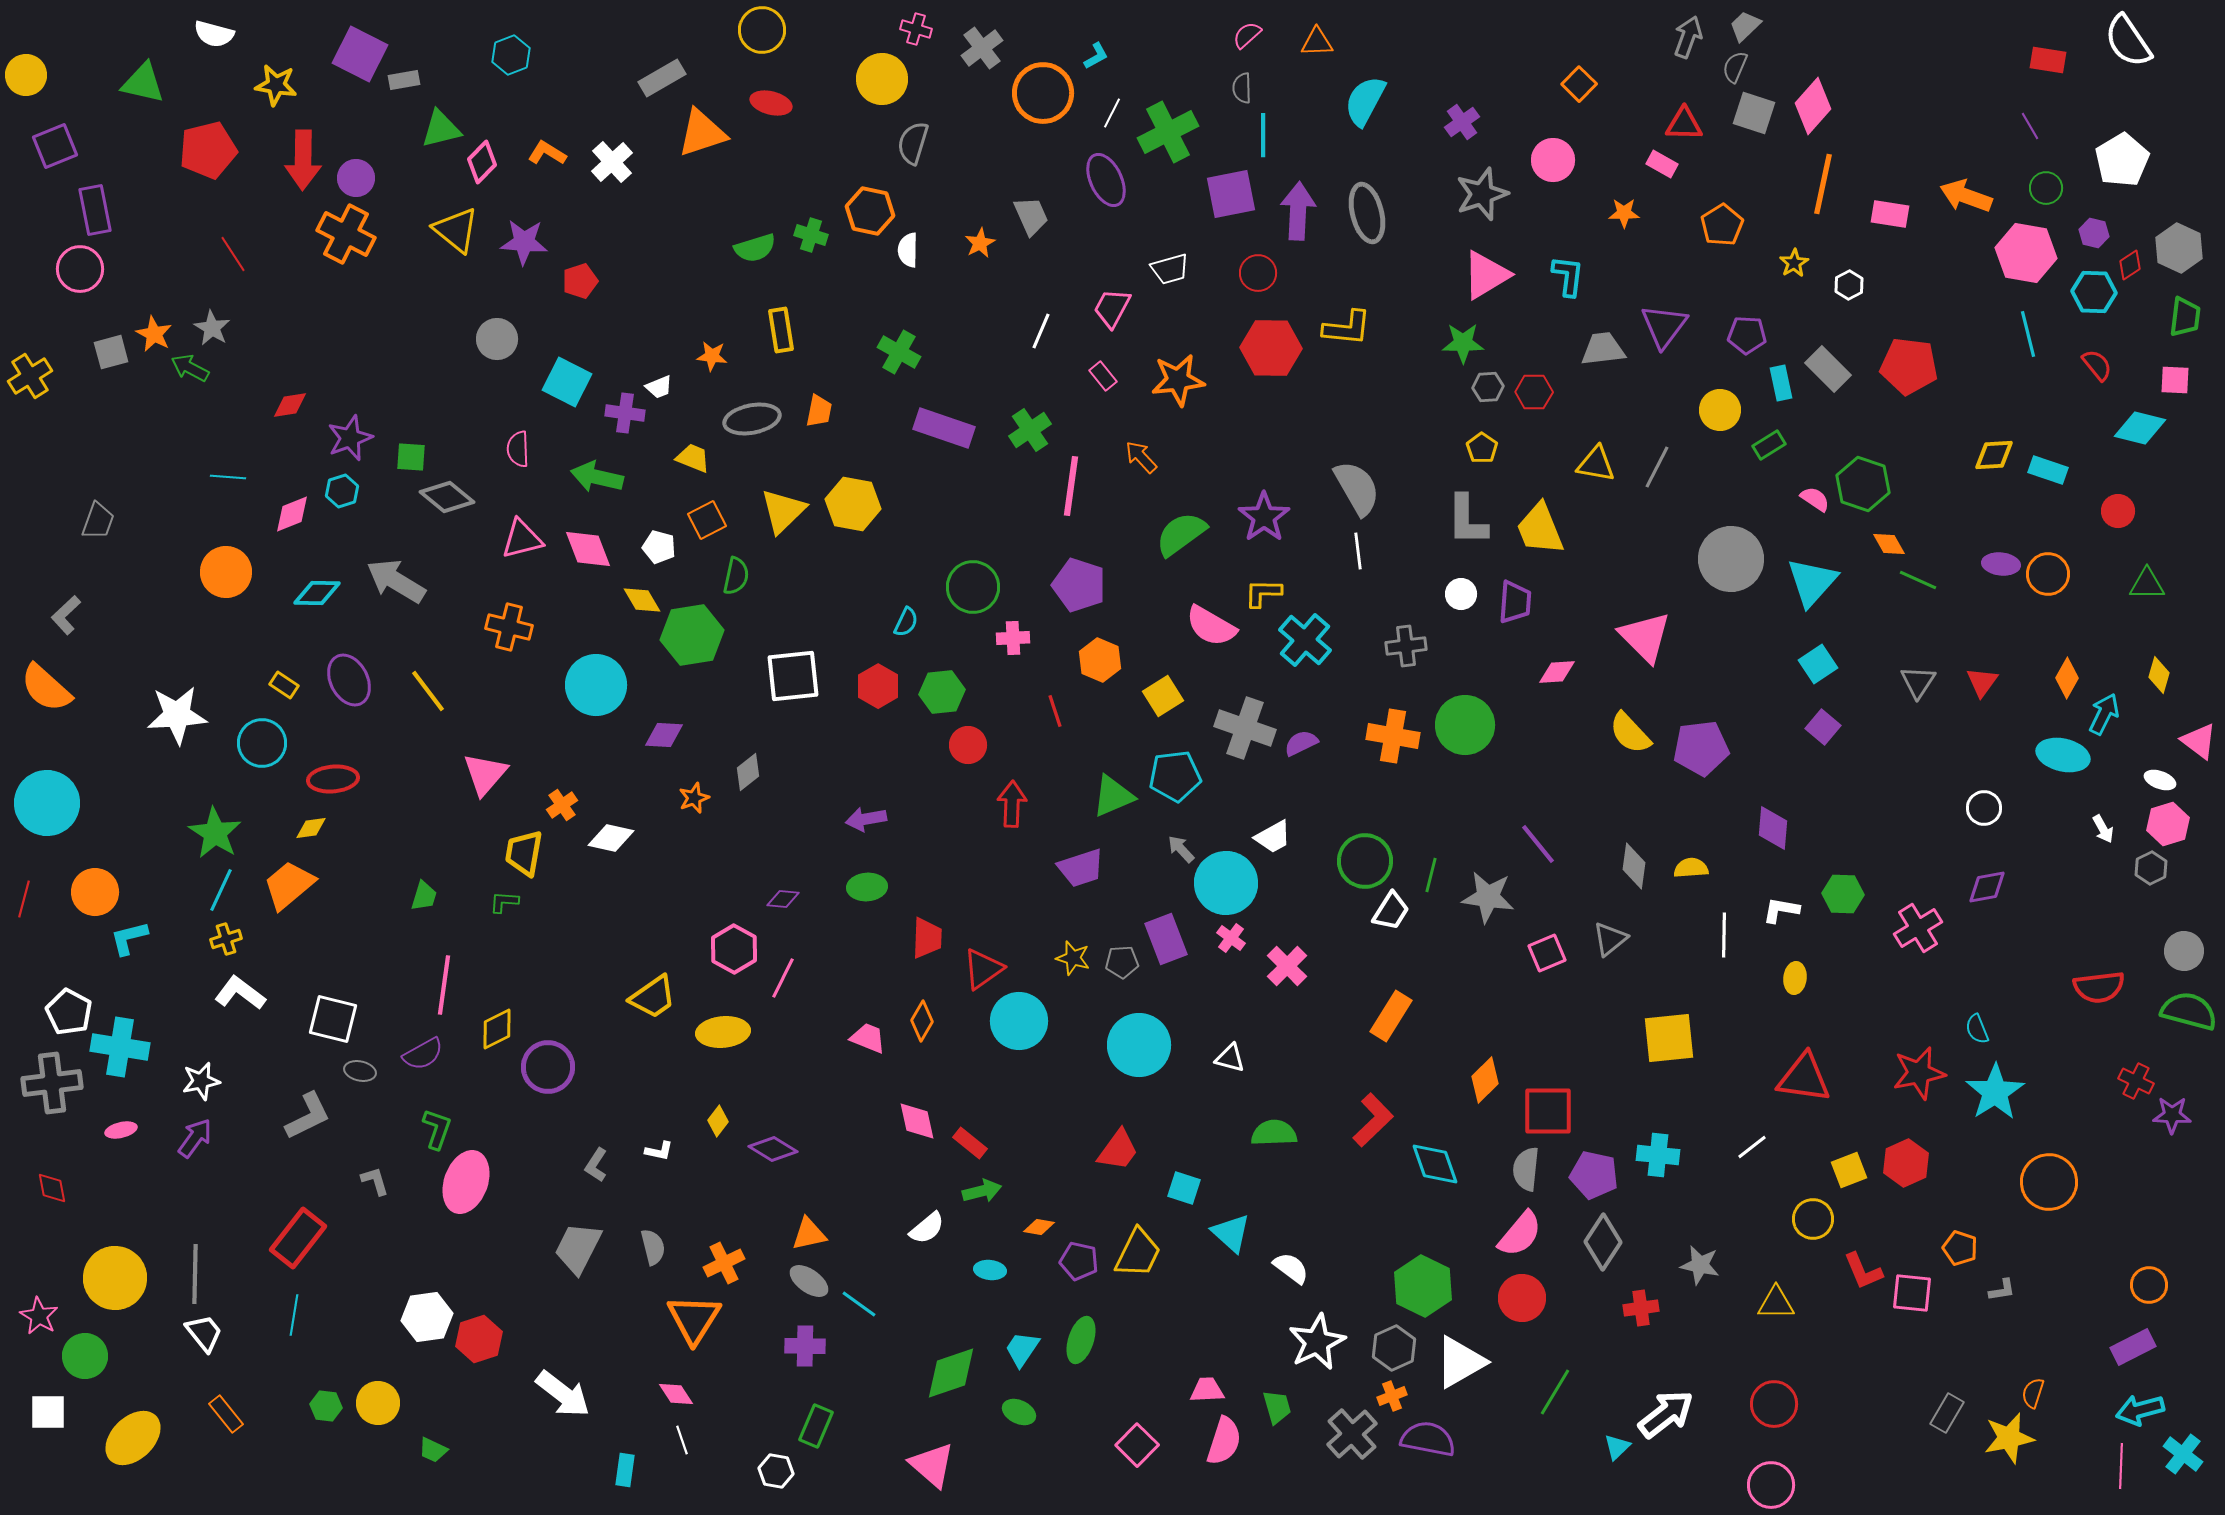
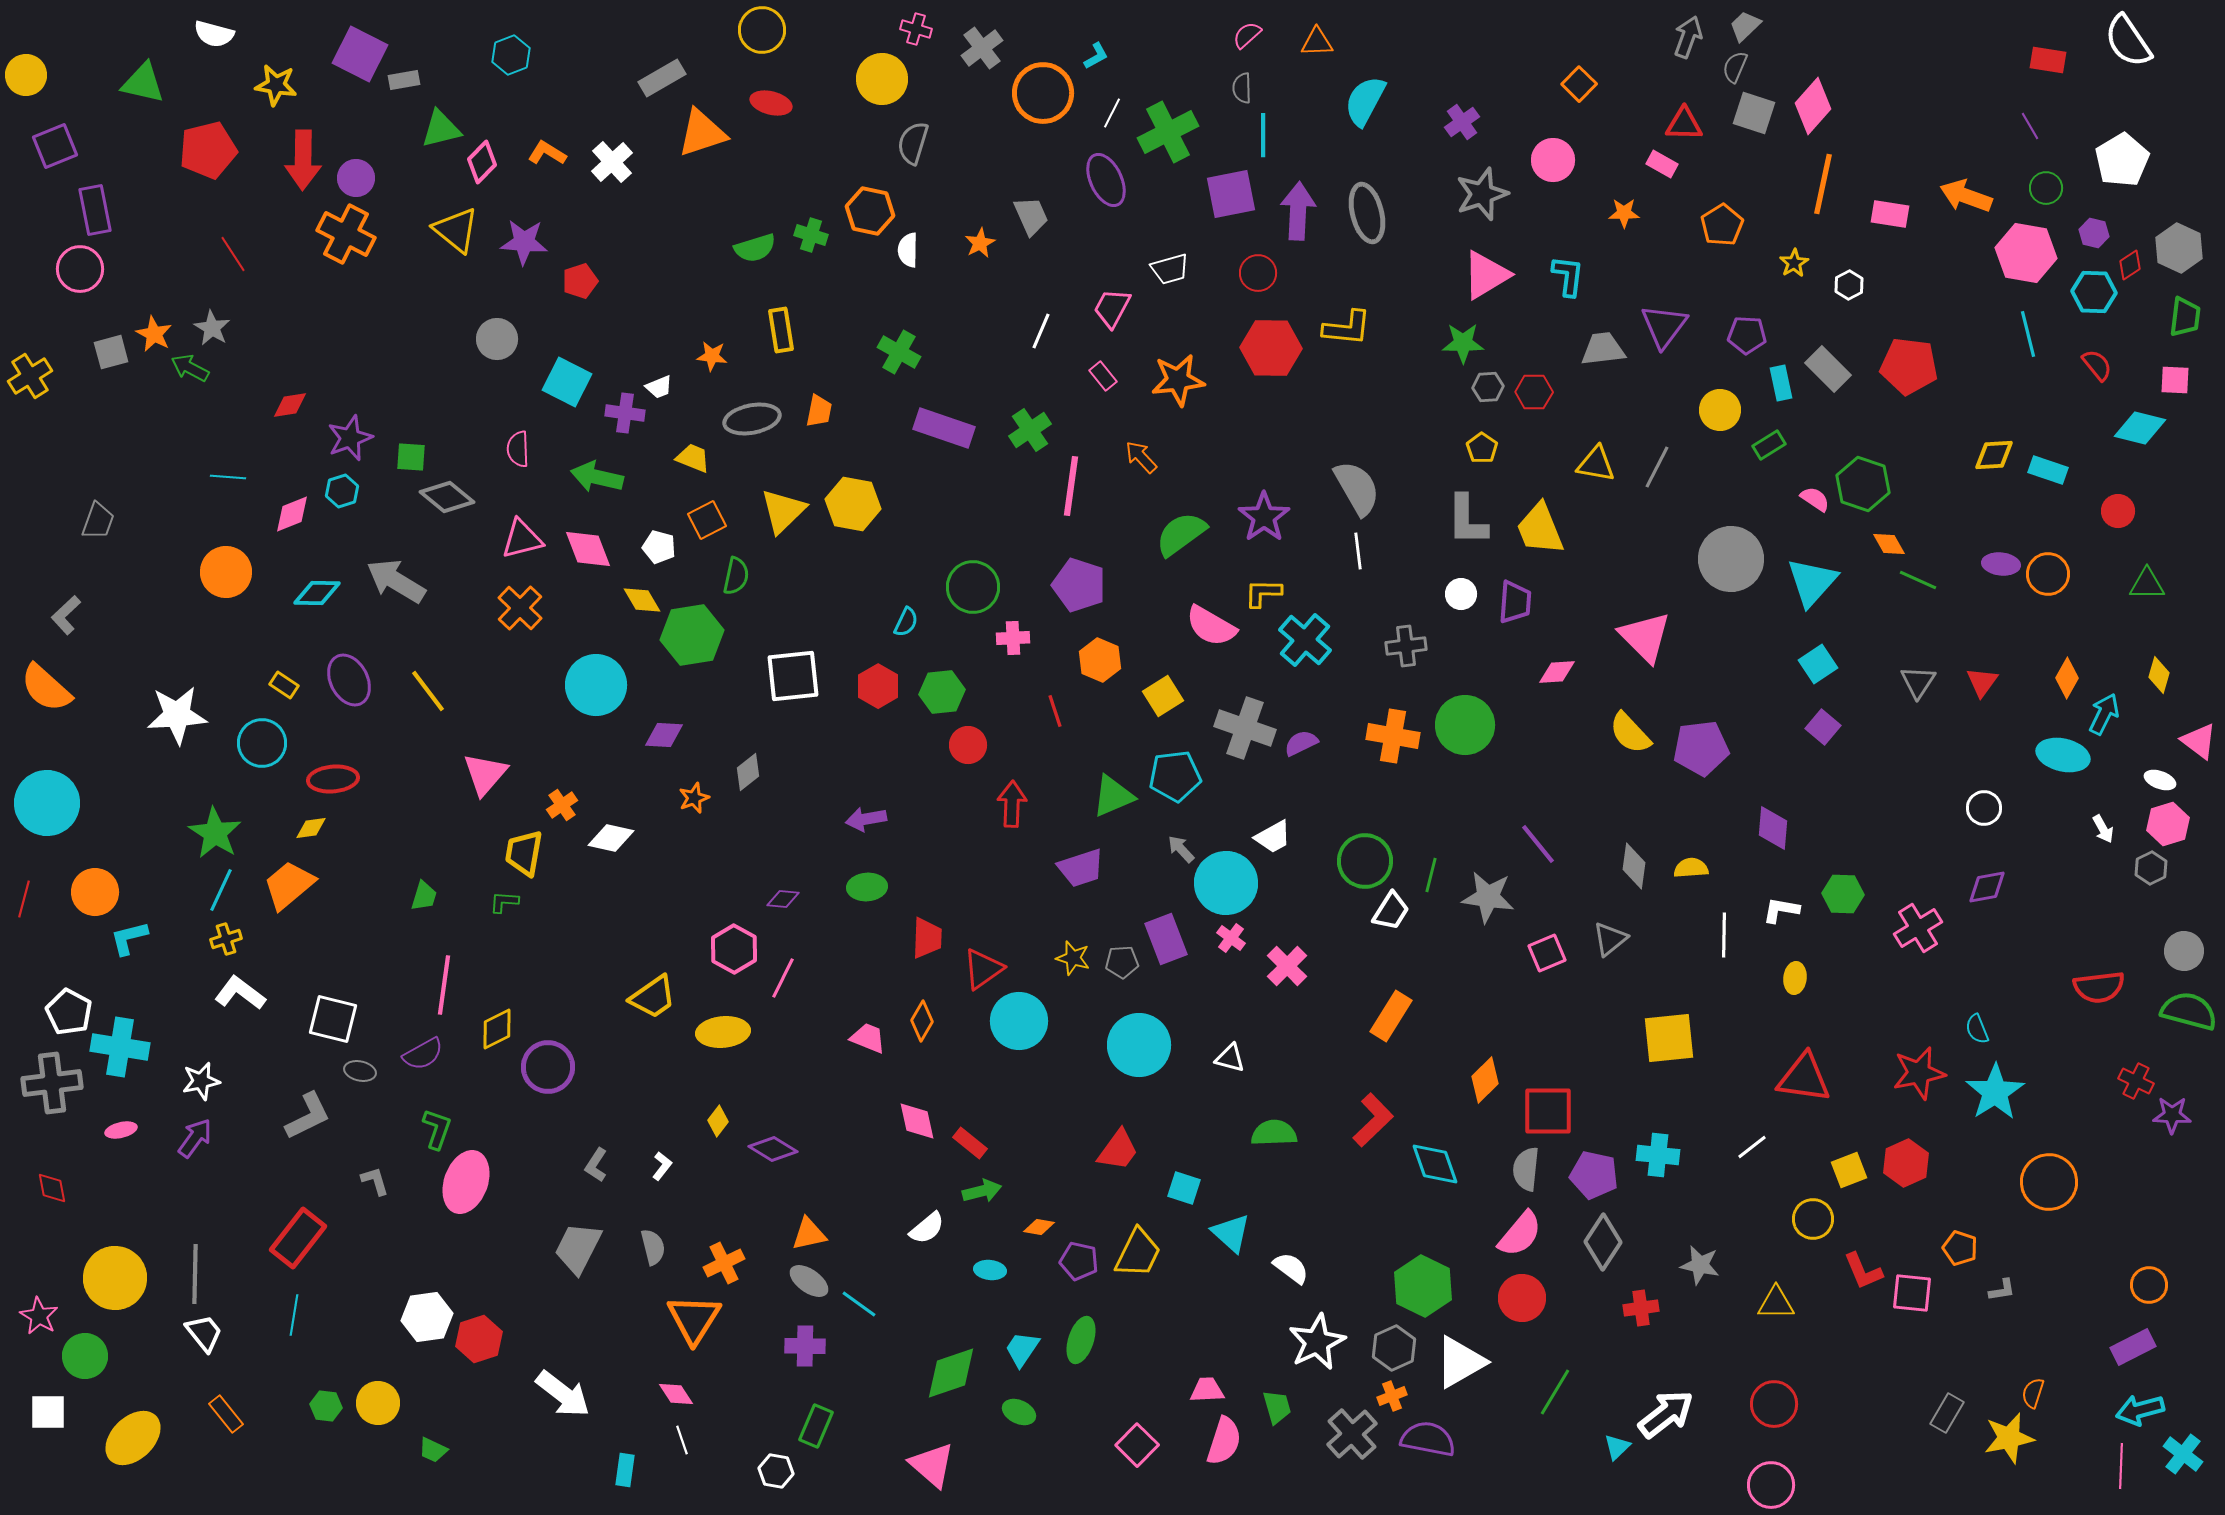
orange cross at (509, 627): moved 11 px right, 19 px up; rotated 30 degrees clockwise
white L-shape at (659, 1151): moved 3 px right, 15 px down; rotated 64 degrees counterclockwise
